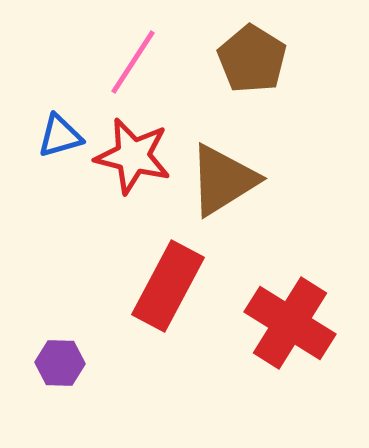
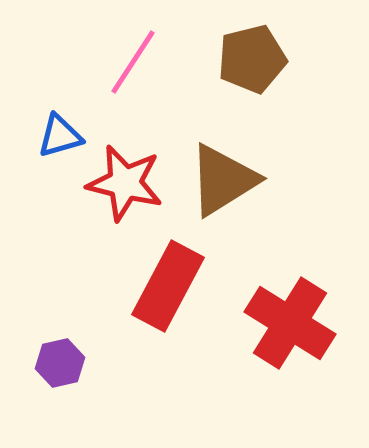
brown pentagon: rotated 26 degrees clockwise
red star: moved 8 px left, 27 px down
purple hexagon: rotated 15 degrees counterclockwise
